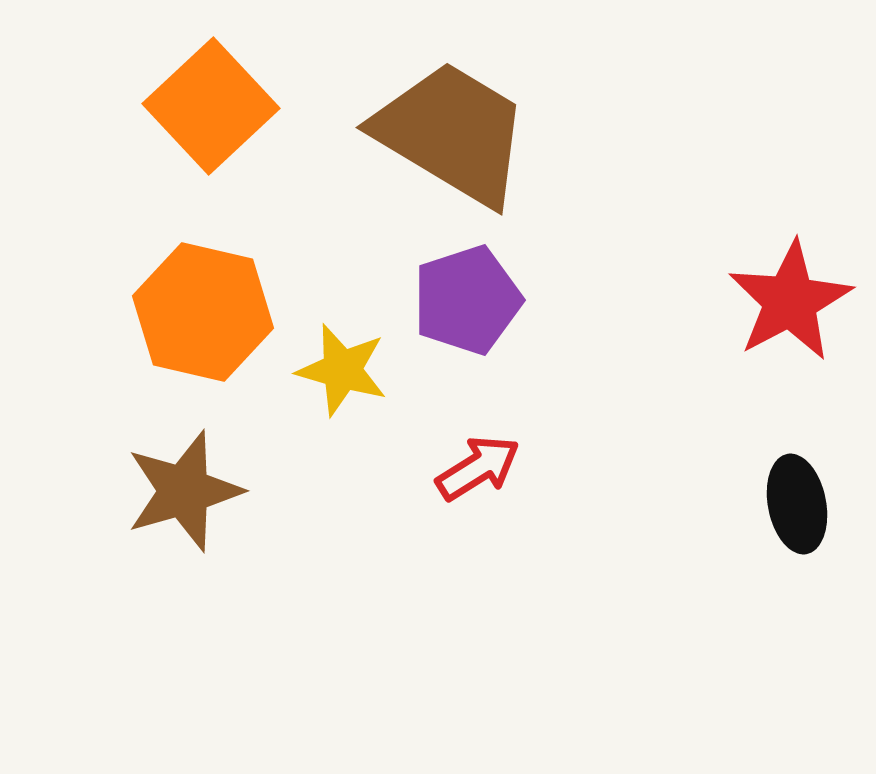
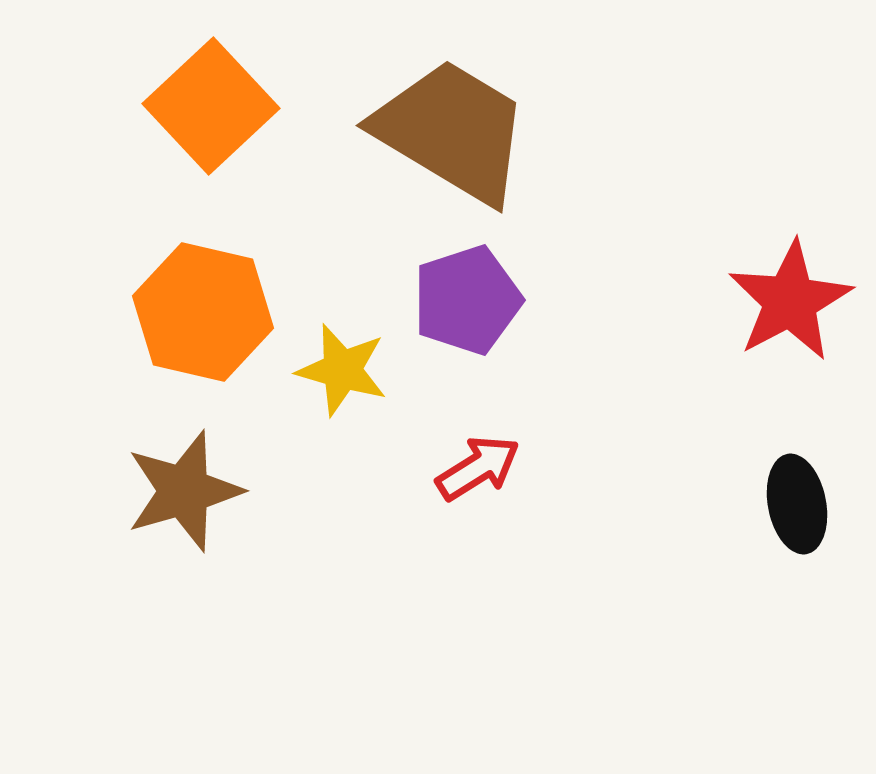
brown trapezoid: moved 2 px up
